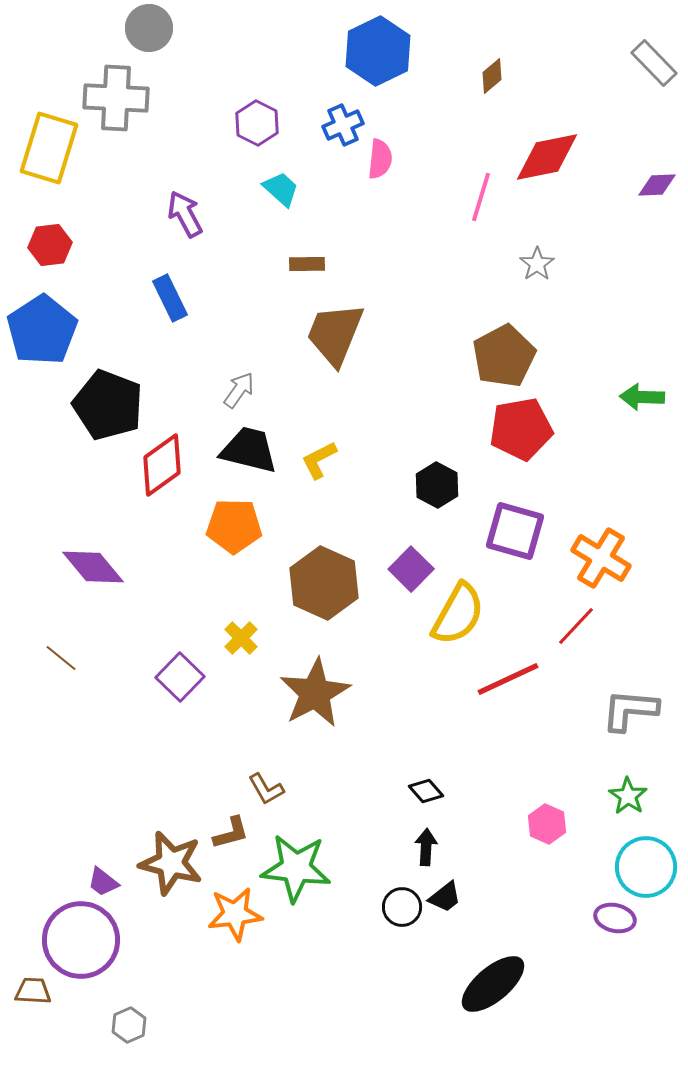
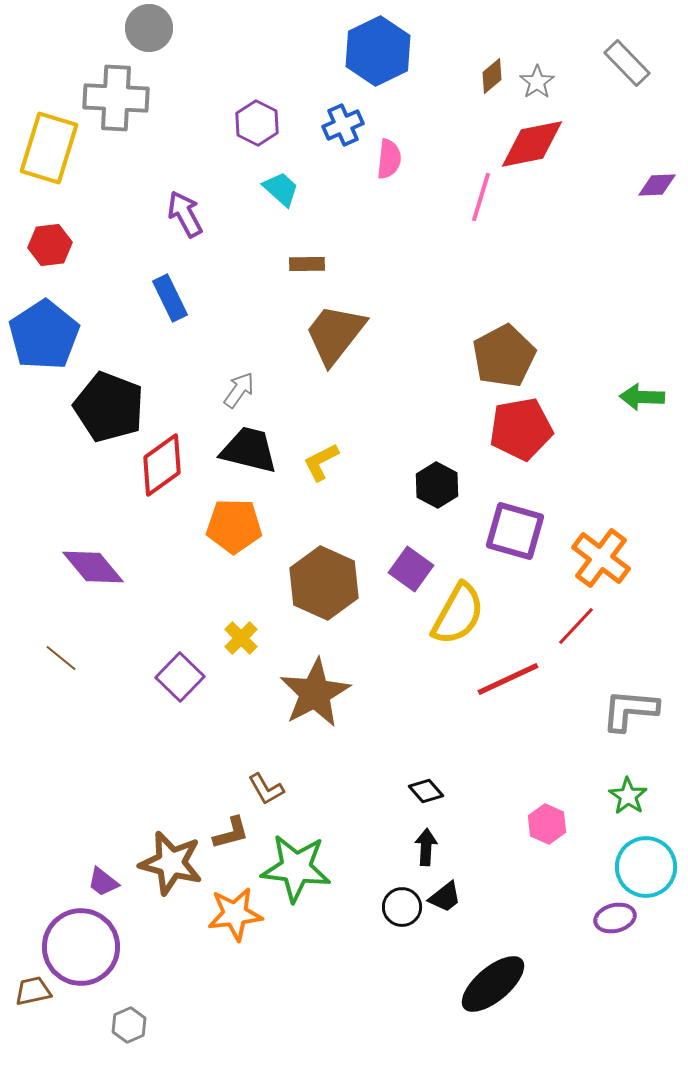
gray rectangle at (654, 63): moved 27 px left
red diamond at (547, 157): moved 15 px left, 13 px up
pink semicircle at (380, 159): moved 9 px right
gray star at (537, 264): moved 182 px up
blue pentagon at (42, 330): moved 2 px right, 5 px down
brown trapezoid at (335, 334): rotated 16 degrees clockwise
black pentagon at (108, 405): moved 1 px right, 2 px down
yellow L-shape at (319, 460): moved 2 px right, 2 px down
orange cross at (601, 558): rotated 6 degrees clockwise
purple square at (411, 569): rotated 9 degrees counterclockwise
purple ellipse at (615, 918): rotated 27 degrees counterclockwise
purple circle at (81, 940): moved 7 px down
brown trapezoid at (33, 991): rotated 15 degrees counterclockwise
